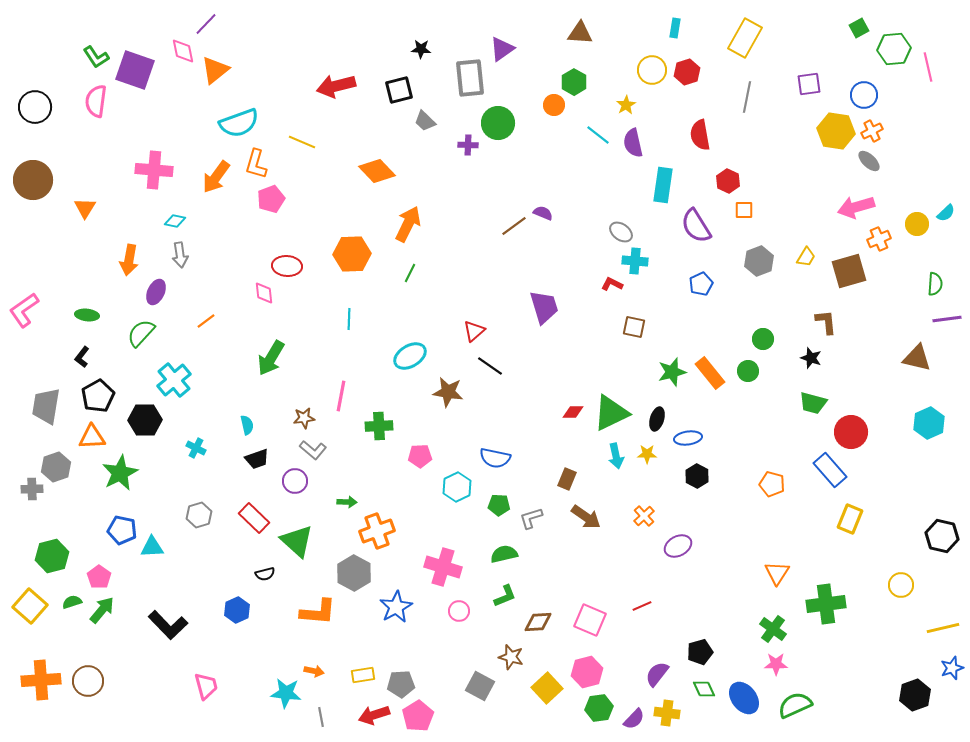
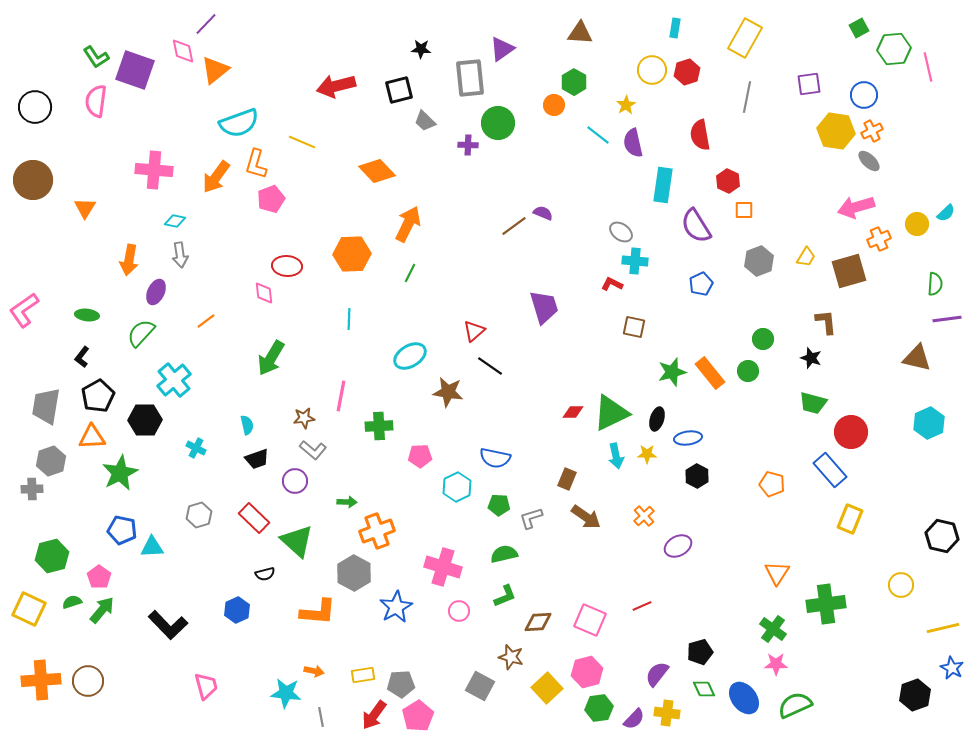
gray hexagon at (56, 467): moved 5 px left, 6 px up
yellow square at (30, 606): moved 1 px left, 3 px down; rotated 16 degrees counterclockwise
blue star at (952, 668): rotated 25 degrees counterclockwise
red arrow at (374, 715): rotated 36 degrees counterclockwise
